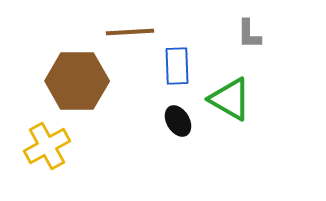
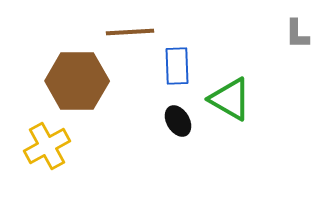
gray L-shape: moved 48 px right
